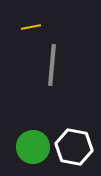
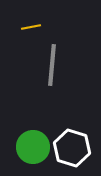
white hexagon: moved 2 px left, 1 px down; rotated 6 degrees clockwise
